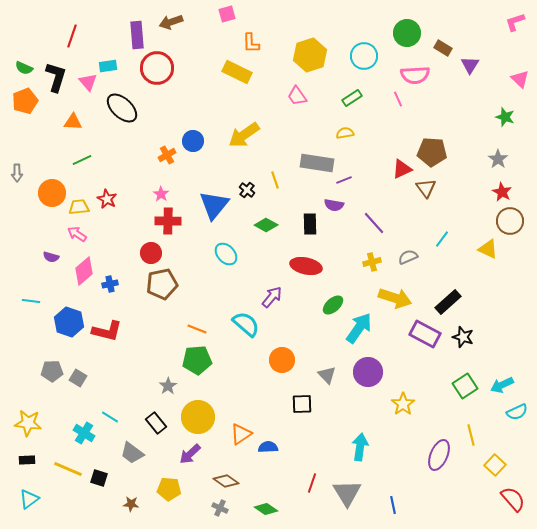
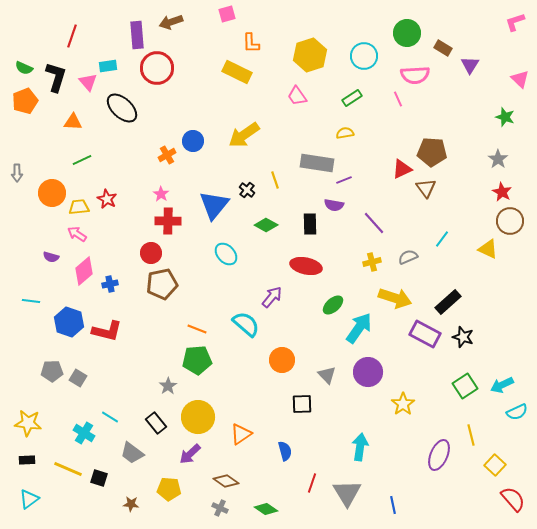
blue semicircle at (268, 447): moved 17 px right, 4 px down; rotated 78 degrees clockwise
